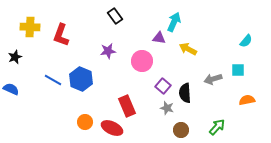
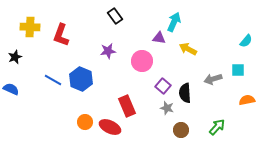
red ellipse: moved 2 px left, 1 px up
